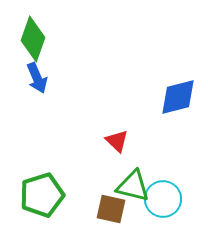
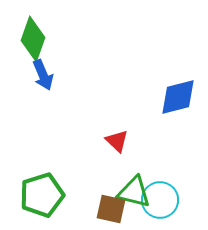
blue arrow: moved 6 px right, 3 px up
green triangle: moved 1 px right, 6 px down
cyan circle: moved 3 px left, 1 px down
